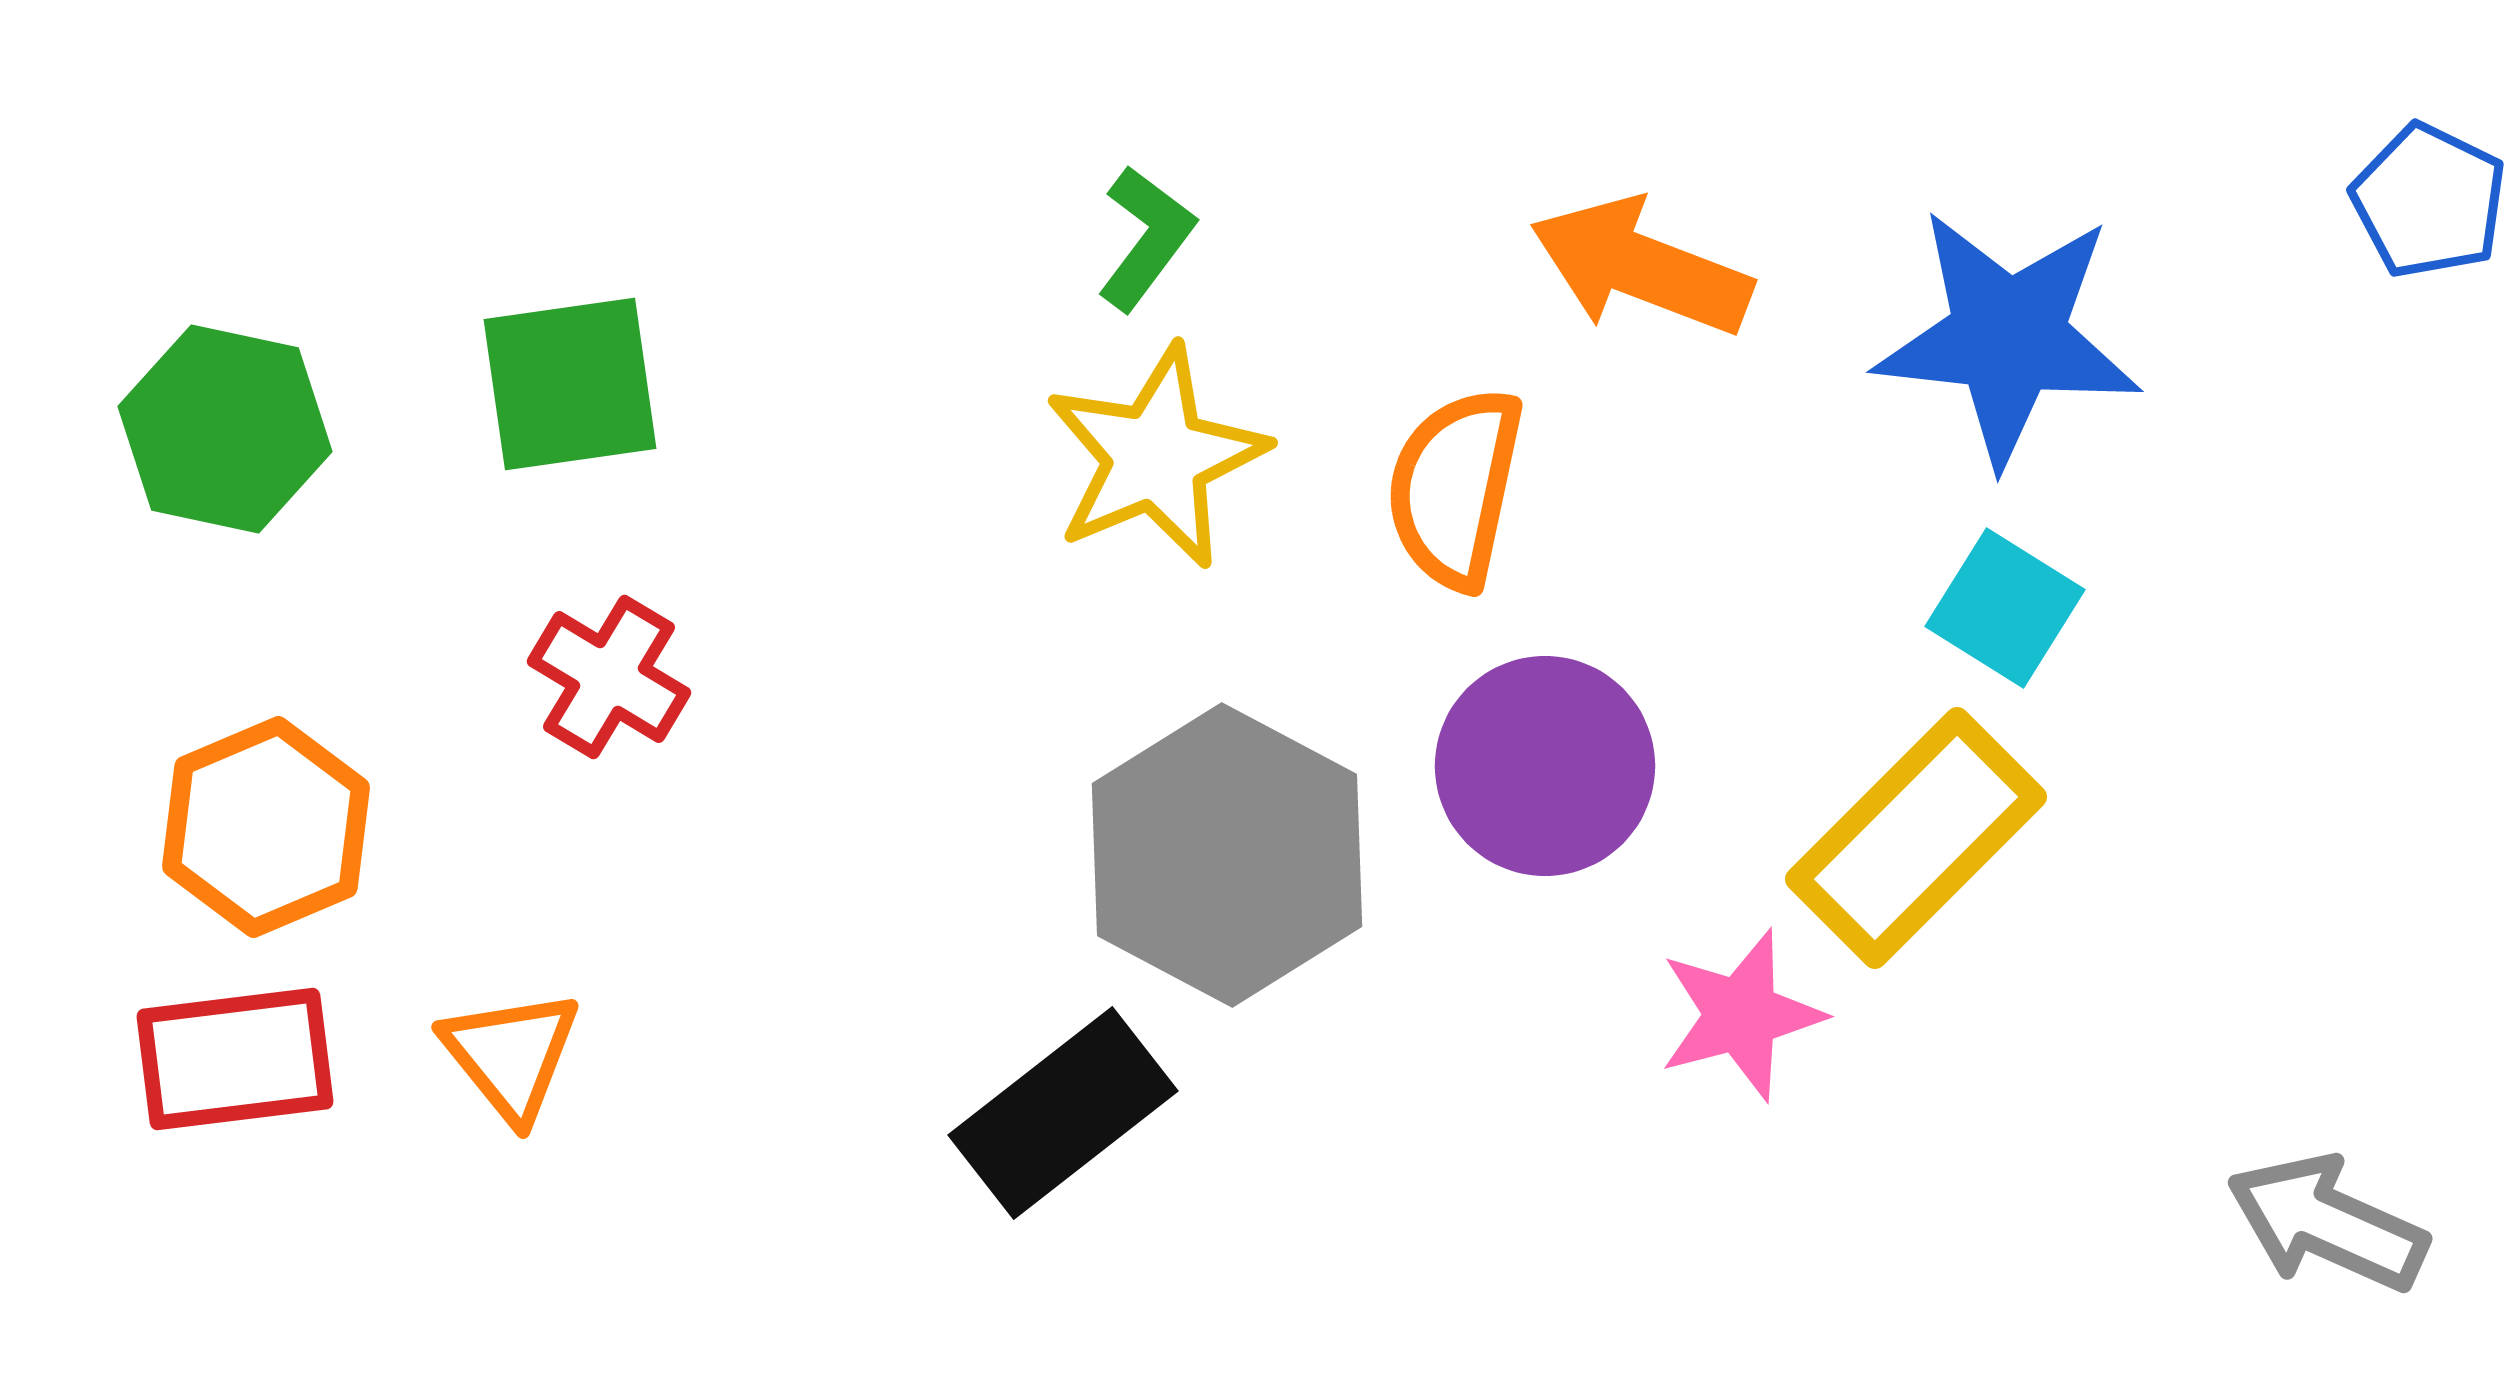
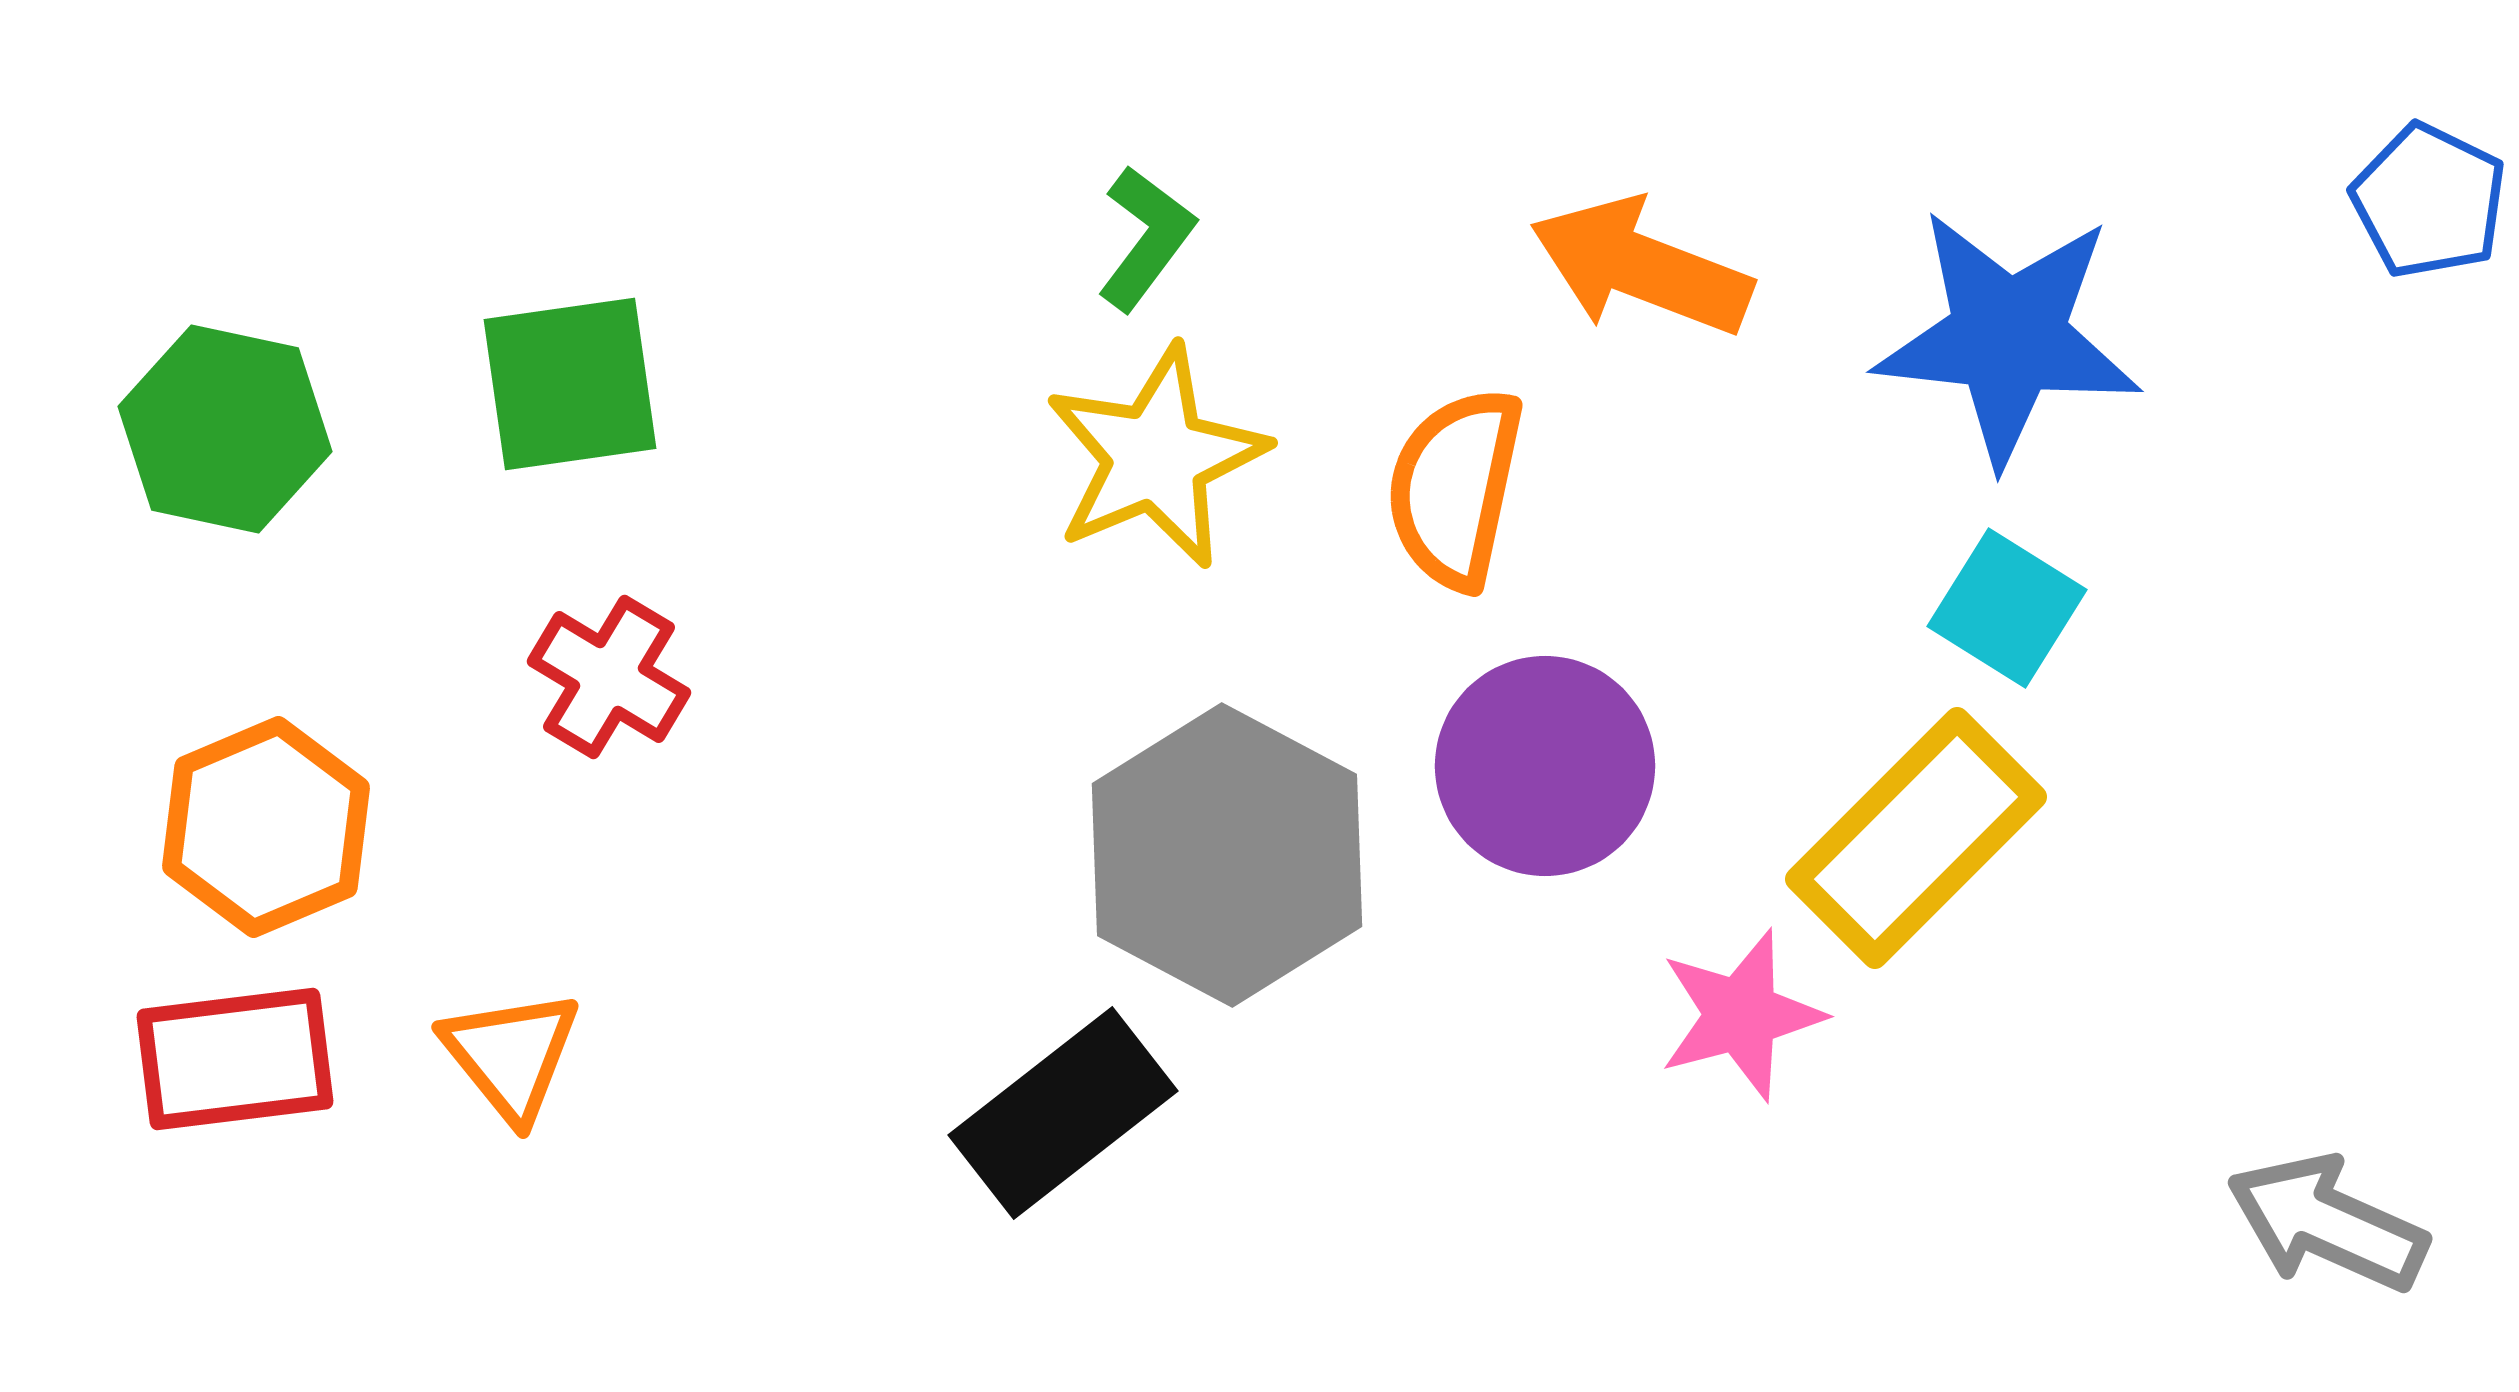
cyan square: moved 2 px right
